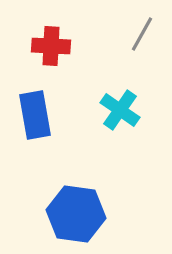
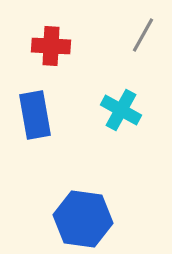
gray line: moved 1 px right, 1 px down
cyan cross: moved 1 px right; rotated 6 degrees counterclockwise
blue hexagon: moved 7 px right, 5 px down
